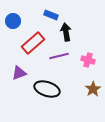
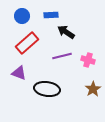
blue rectangle: rotated 24 degrees counterclockwise
blue circle: moved 9 px right, 5 px up
black arrow: rotated 48 degrees counterclockwise
red rectangle: moved 6 px left
purple line: moved 3 px right
purple triangle: rotated 42 degrees clockwise
black ellipse: rotated 10 degrees counterclockwise
